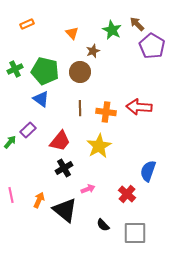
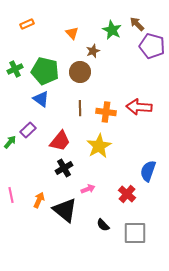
purple pentagon: rotated 15 degrees counterclockwise
